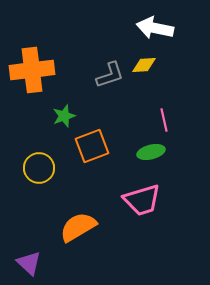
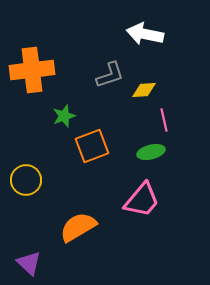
white arrow: moved 10 px left, 6 px down
yellow diamond: moved 25 px down
yellow circle: moved 13 px left, 12 px down
pink trapezoid: rotated 33 degrees counterclockwise
